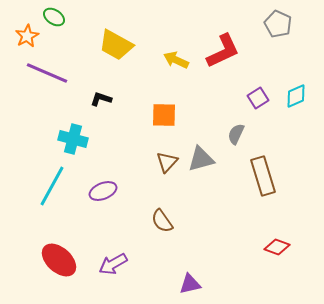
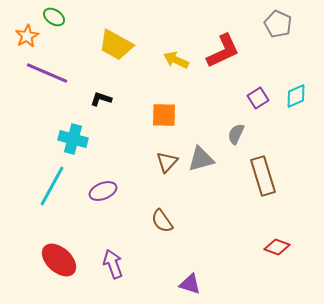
purple arrow: rotated 100 degrees clockwise
purple triangle: rotated 30 degrees clockwise
